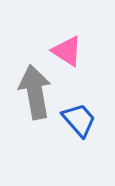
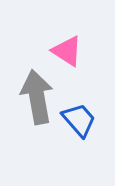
gray arrow: moved 2 px right, 5 px down
